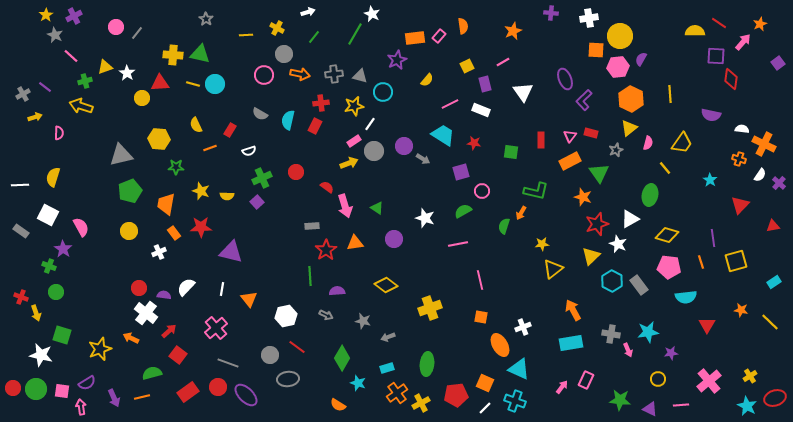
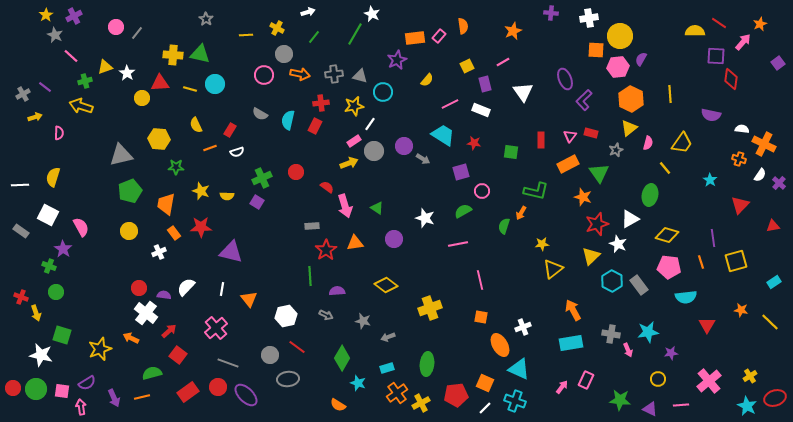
yellow line at (193, 84): moved 3 px left, 5 px down
white semicircle at (249, 151): moved 12 px left, 1 px down
orange rectangle at (570, 161): moved 2 px left, 3 px down
purple square at (257, 202): rotated 16 degrees counterclockwise
